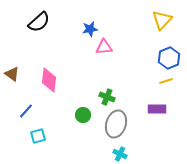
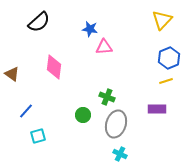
blue star: rotated 21 degrees clockwise
pink diamond: moved 5 px right, 13 px up
